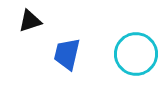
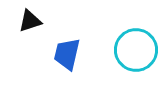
cyan circle: moved 4 px up
